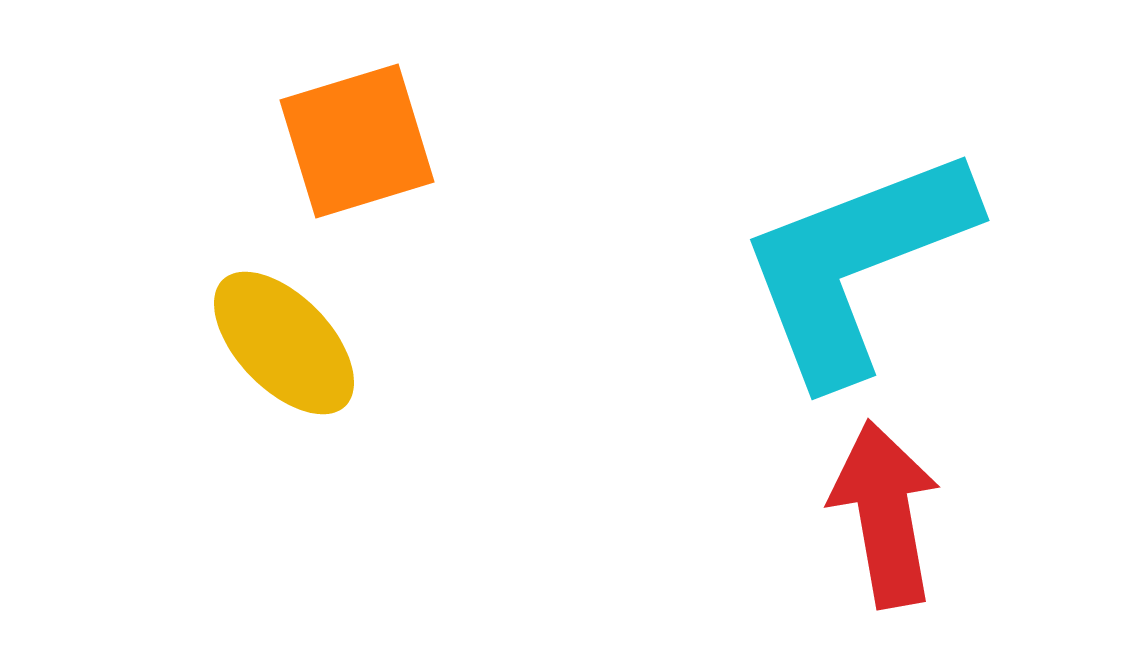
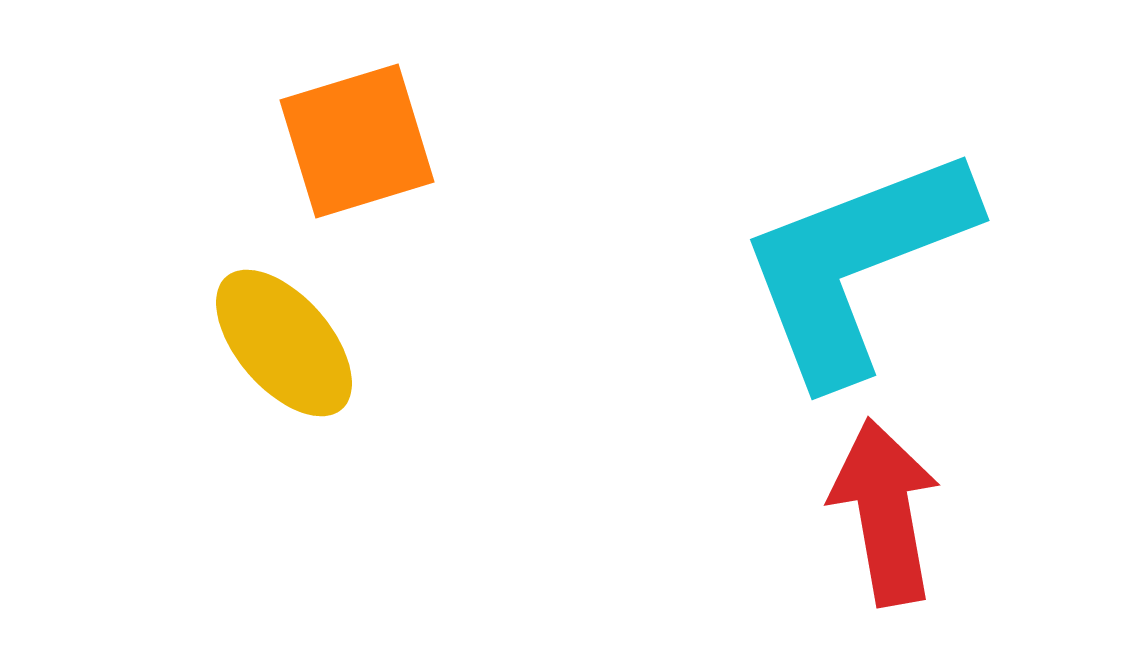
yellow ellipse: rotated 3 degrees clockwise
red arrow: moved 2 px up
